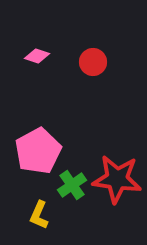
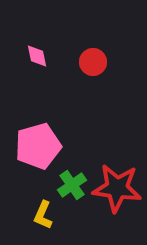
pink diamond: rotated 60 degrees clockwise
pink pentagon: moved 5 px up; rotated 12 degrees clockwise
red star: moved 9 px down
yellow L-shape: moved 4 px right
